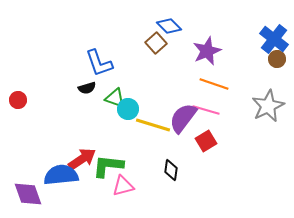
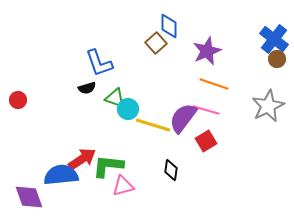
blue diamond: rotated 45 degrees clockwise
purple diamond: moved 1 px right, 3 px down
